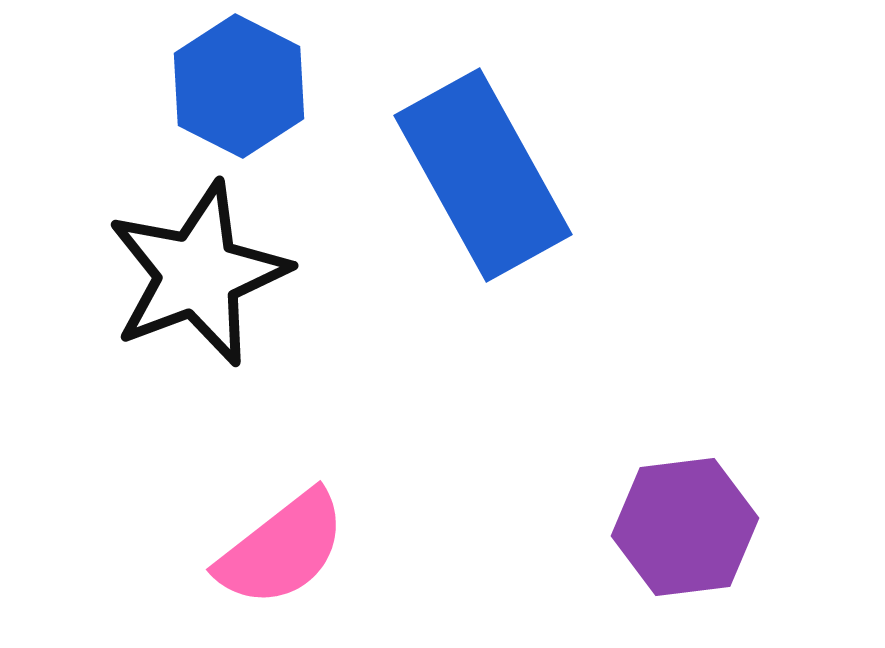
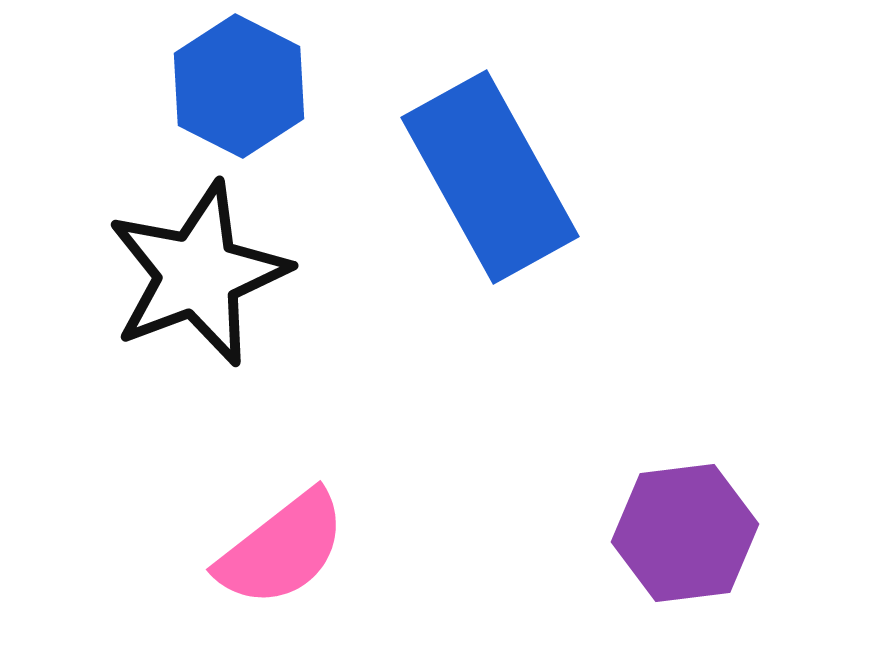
blue rectangle: moved 7 px right, 2 px down
purple hexagon: moved 6 px down
